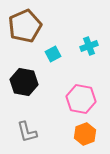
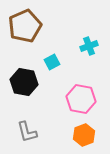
cyan square: moved 1 px left, 8 px down
orange hexagon: moved 1 px left, 1 px down
